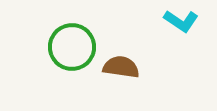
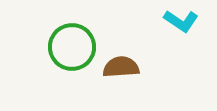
brown semicircle: rotated 12 degrees counterclockwise
